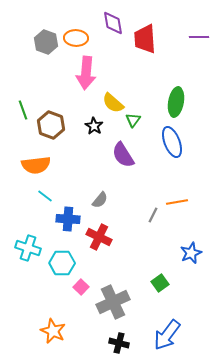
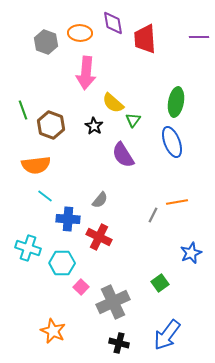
orange ellipse: moved 4 px right, 5 px up
